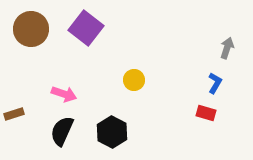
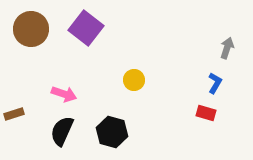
black hexagon: rotated 12 degrees counterclockwise
